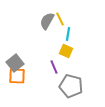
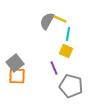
yellow line: rotated 40 degrees counterclockwise
purple line: moved 1 px down
